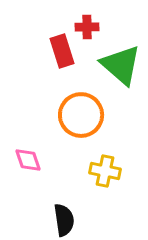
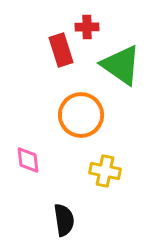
red rectangle: moved 1 px left, 1 px up
green triangle: rotated 6 degrees counterclockwise
pink diamond: rotated 12 degrees clockwise
